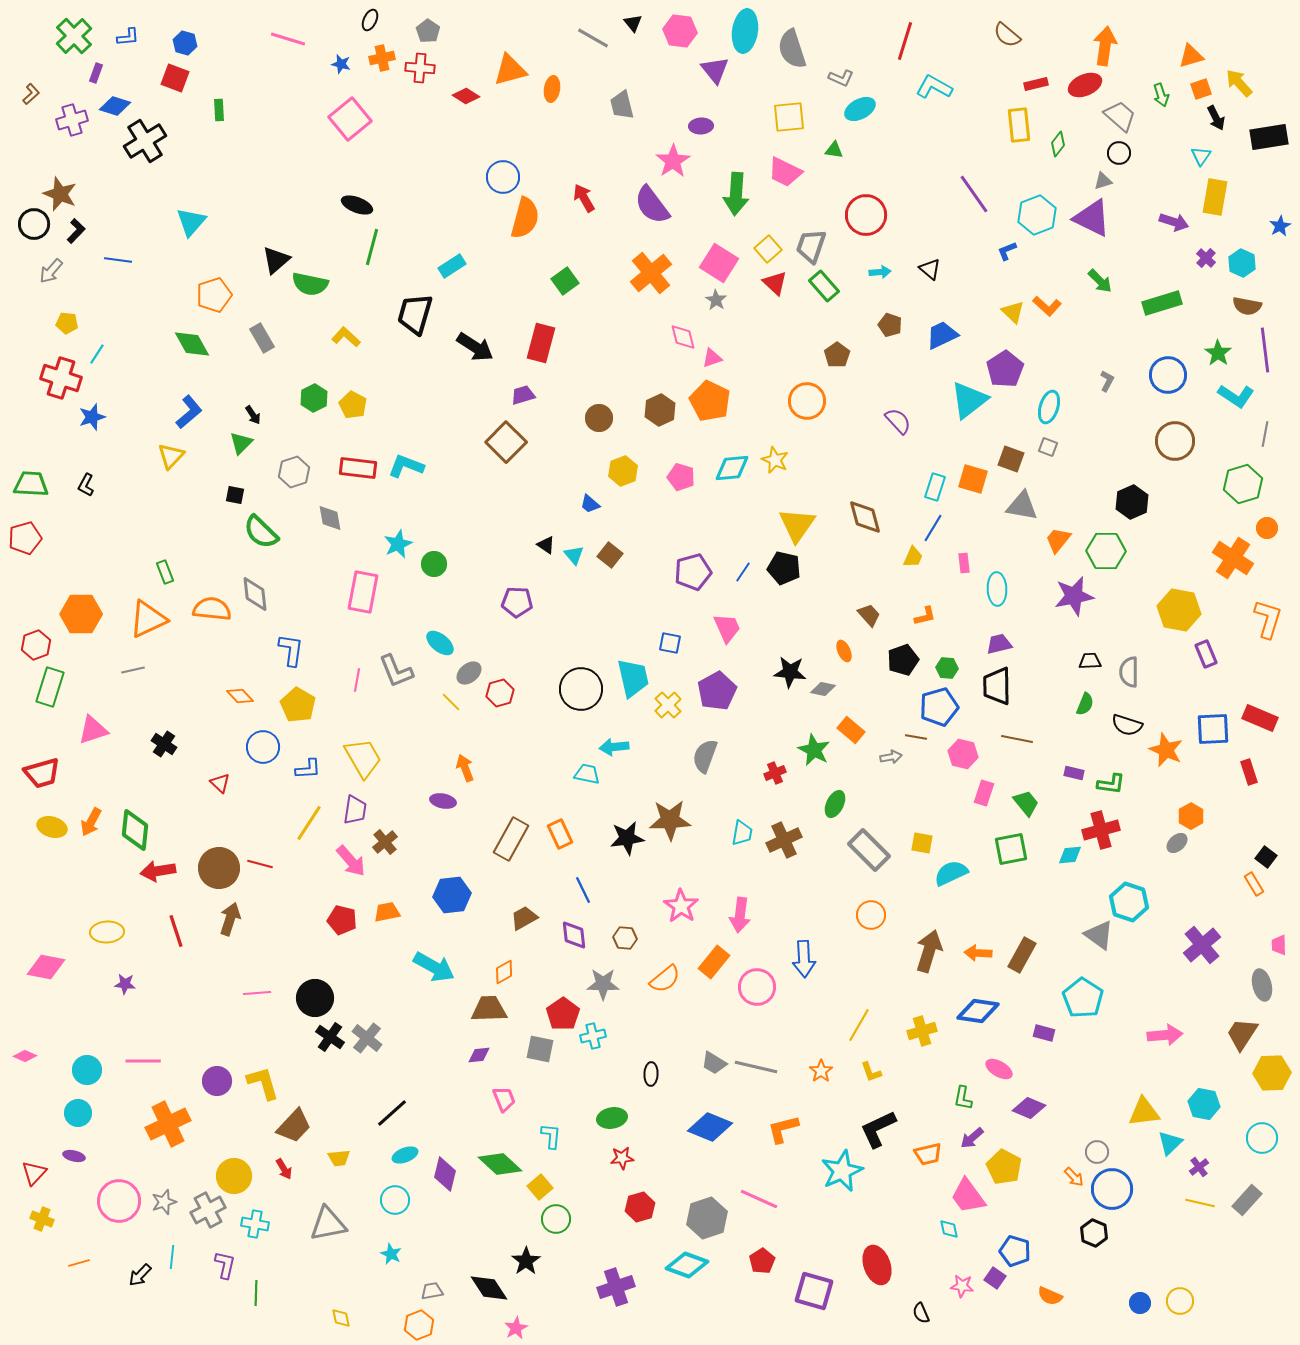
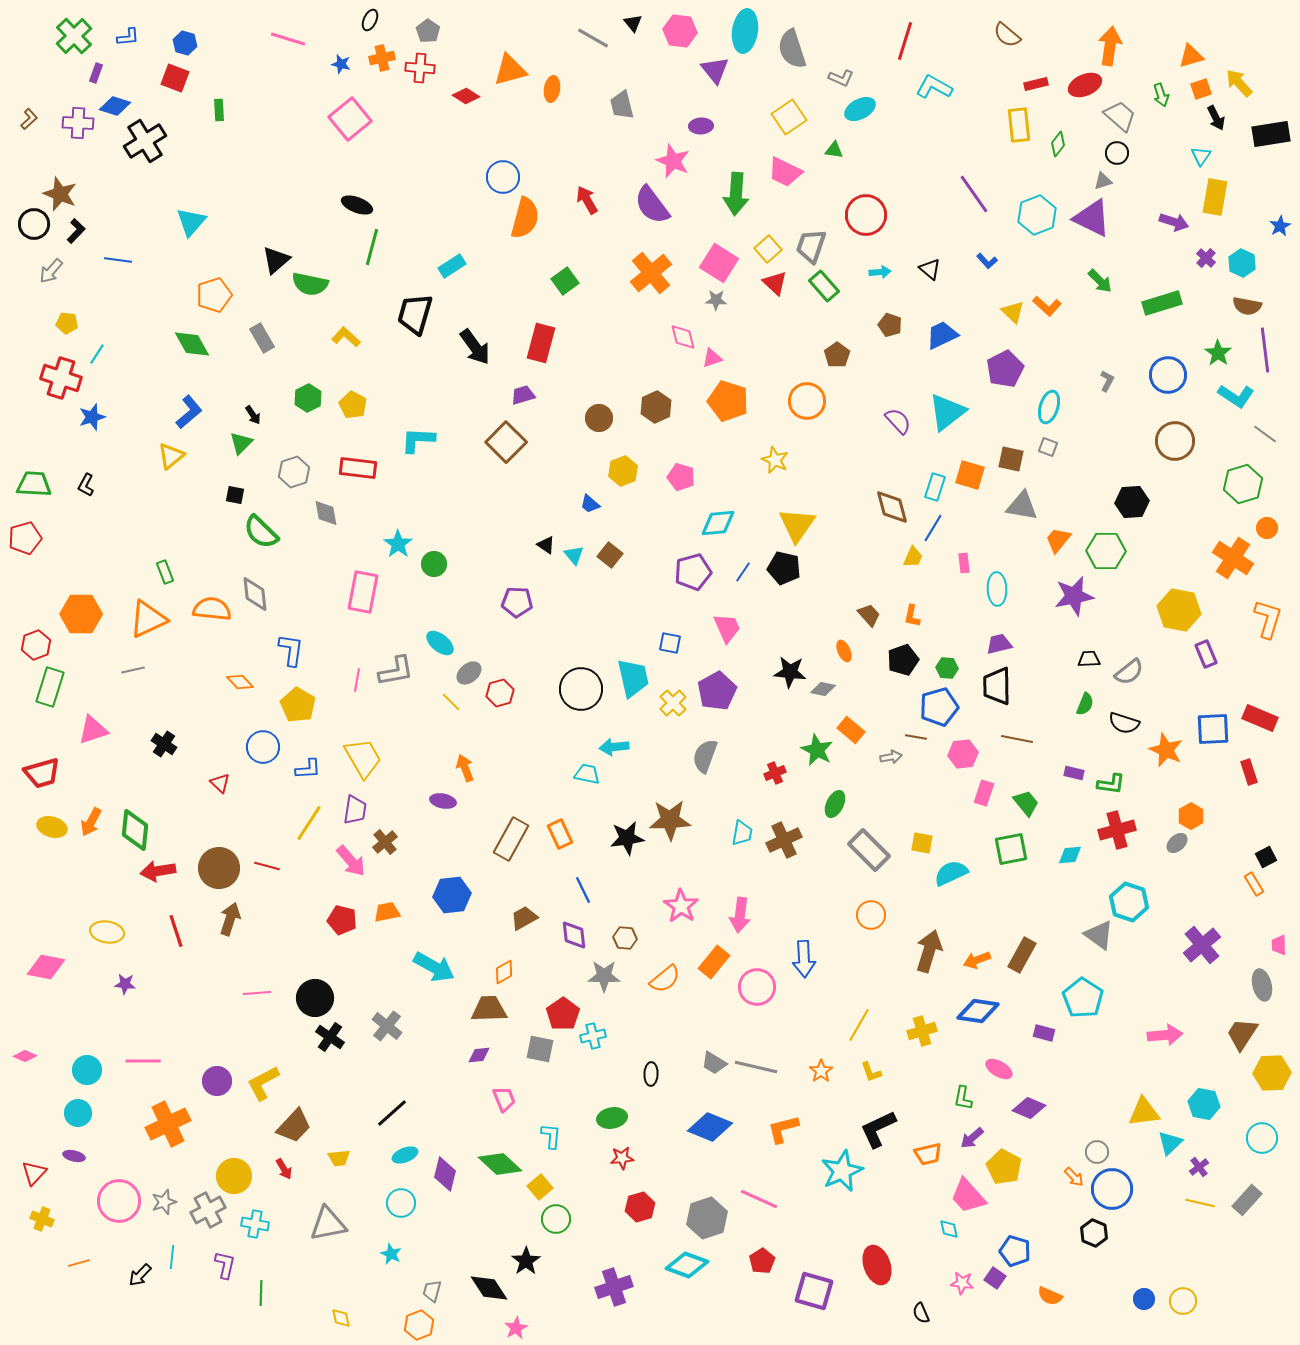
orange arrow at (1105, 46): moved 5 px right
brown L-shape at (31, 94): moved 2 px left, 25 px down
yellow square at (789, 117): rotated 28 degrees counterclockwise
purple cross at (72, 120): moved 6 px right, 3 px down; rotated 20 degrees clockwise
black rectangle at (1269, 137): moved 2 px right, 3 px up
black circle at (1119, 153): moved 2 px left
pink star at (673, 161): rotated 16 degrees counterclockwise
red arrow at (584, 198): moved 3 px right, 2 px down
blue L-shape at (1007, 251): moved 20 px left, 10 px down; rotated 110 degrees counterclockwise
gray star at (716, 300): rotated 30 degrees counterclockwise
black arrow at (475, 347): rotated 21 degrees clockwise
purple pentagon at (1005, 369): rotated 6 degrees clockwise
green hexagon at (314, 398): moved 6 px left
cyan triangle at (969, 400): moved 22 px left, 12 px down
orange pentagon at (710, 401): moved 18 px right; rotated 9 degrees counterclockwise
brown hexagon at (660, 410): moved 4 px left, 3 px up
gray line at (1265, 434): rotated 65 degrees counterclockwise
yellow triangle at (171, 456): rotated 8 degrees clockwise
brown square at (1011, 459): rotated 8 degrees counterclockwise
cyan L-shape at (406, 466): moved 12 px right, 26 px up; rotated 18 degrees counterclockwise
cyan diamond at (732, 468): moved 14 px left, 55 px down
orange square at (973, 479): moved 3 px left, 4 px up
green trapezoid at (31, 484): moved 3 px right
black hexagon at (1132, 502): rotated 20 degrees clockwise
brown diamond at (865, 517): moved 27 px right, 10 px up
gray diamond at (330, 518): moved 4 px left, 5 px up
cyan star at (398, 544): rotated 12 degrees counterclockwise
orange L-shape at (925, 616): moved 13 px left; rotated 115 degrees clockwise
black trapezoid at (1090, 661): moved 1 px left, 2 px up
gray L-shape at (396, 671): rotated 78 degrees counterclockwise
gray semicircle at (1129, 672): rotated 128 degrees counterclockwise
orange diamond at (240, 696): moved 14 px up
yellow cross at (668, 705): moved 5 px right, 2 px up
black semicircle at (1127, 725): moved 3 px left, 2 px up
green star at (814, 750): moved 3 px right
pink hexagon at (963, 754): rotated 20 degrees counterclockwise
red cross at (1101, 830): moved 16 px right
black square at (1266, 857): rotated 25 degrees clockwise
red line at (260, 864): moved 7 px right, 2 px down
yellow ellipse at (107, 932): rotated 12 degrees clockwise
orange arrow at (978, 953): moved 1 px left, 7 px down; rotated 24 degrees counterclockwise
gray star at (603, 984): moved 1 px right, 8 px up
gray cross at (367, 1038): moved 20 px right, 12 px up
yellow L-shape at (263, 1083): rotated 102 degrees counterclockwise
pink trapezoid at (968, 1196): rotated 6 degrees counterclockwise
cyan circle at (395, 1200): moved 6 px right, 3 px down
pink star at (962, 1286): moved 3 px up
purple cross at (616, 1287): moved 2 px left
gray trapezoid at (432, 1291): rotated 65 degrees counterclockwise
green line at (256, 1293): moved 5 px right
yellow circle at (1180, 1301): moved 3 px right
blue circle at (1140, 1303): moved 4 px right, 4 px up
